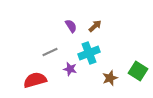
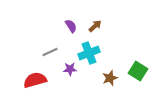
purple star: rotated 16 degrees counterclockwise
